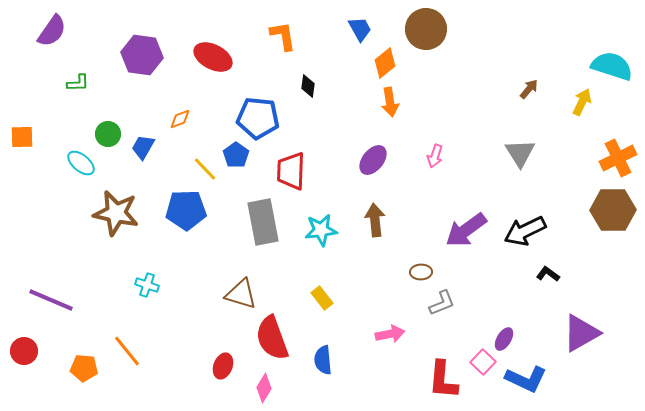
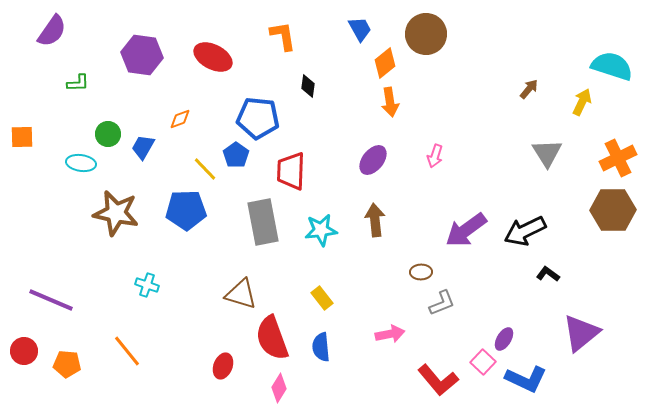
brown circle at (426, 29): moved 5 px down
gray triangle at (520, 153): moved 27 px right
cyan ellipse at (81, 163): rotated 32 degrees counterclockwise
purple triangle at (581, 333): rotated 9 degrees counterclockwise
blue semicircle at (323, 360): moved 2 px left, 13 px up
orange pentagon at (84, 368): moved 17 px left, 4 px up
red L-shape at (443, 380): moved 5 px left; rotated 45 degrees counterclockwise
pink diamond at (264, 388): moved 15 px right
